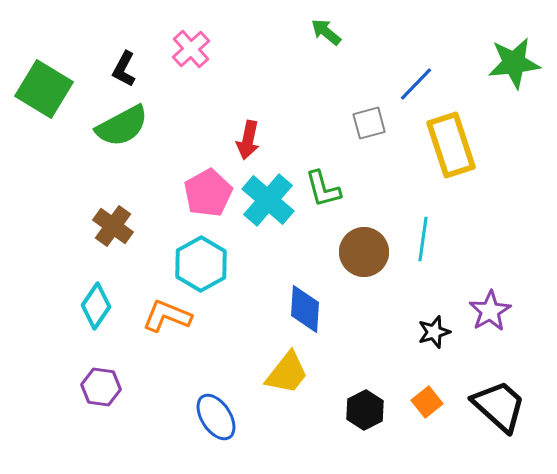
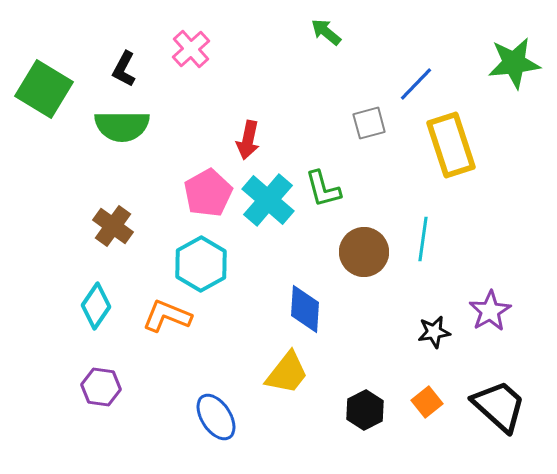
green semicircle: rotated 28 degrees clockwise
black star: rotated 8 degrees clockwise
